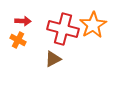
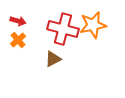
red arrow: moved 5 px left; rotated 14 degrees clockwise
orange star: rotated 20 degrees clockwise
orange cross: rotated 21 degrees clockwise
